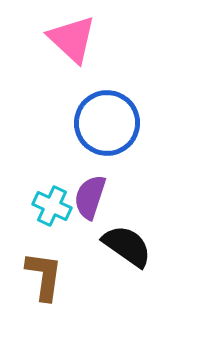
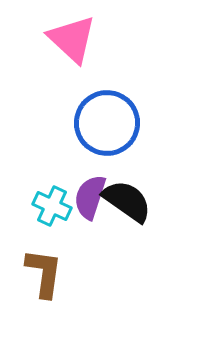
black semicircle: moved 45 px up
brown L-shape: moved 3 px up
